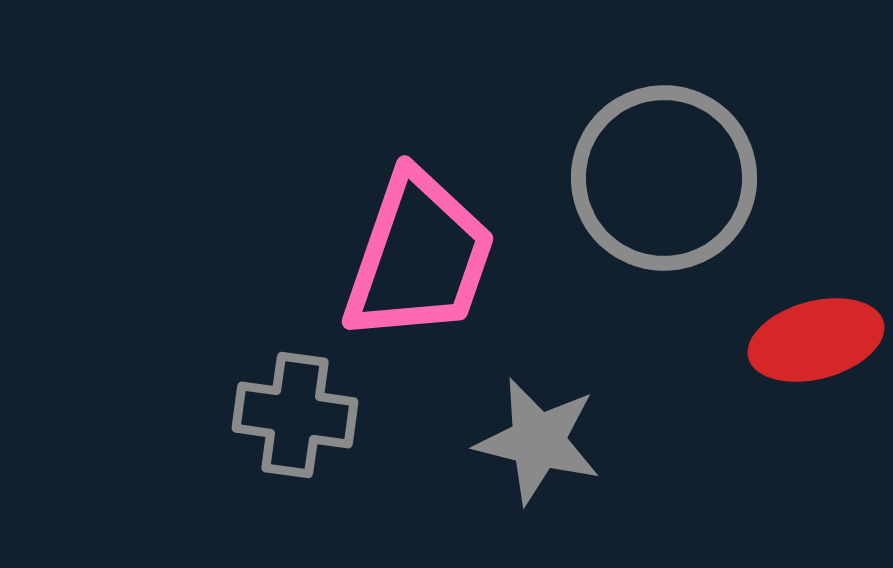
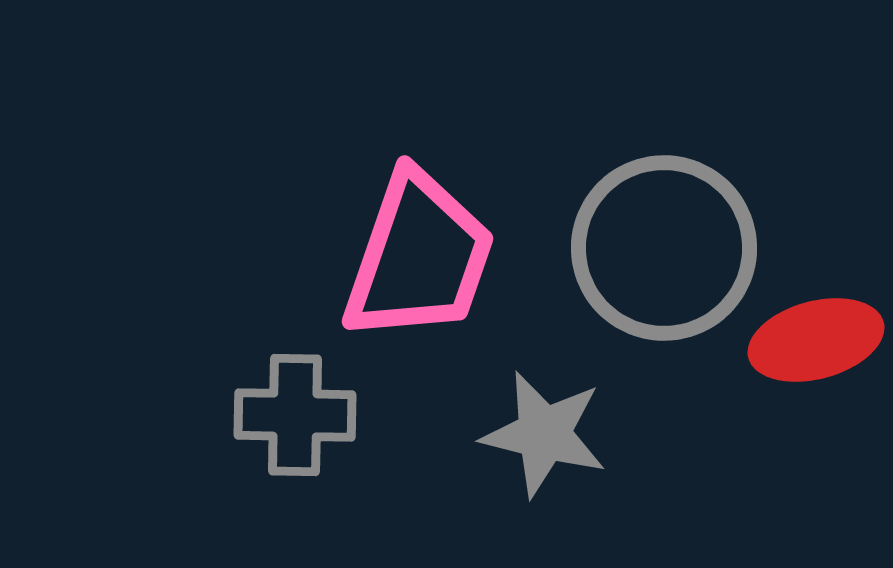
gray circle: moved 70 px down
gray cross: rotated 7 degrees counterclockwise
gray star: moved 6 px right, 7 px up
